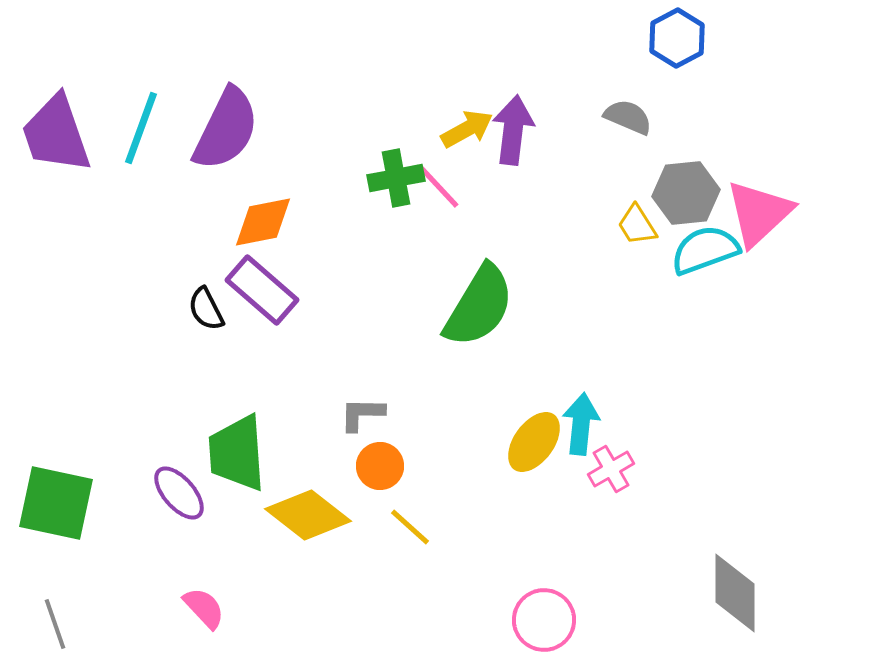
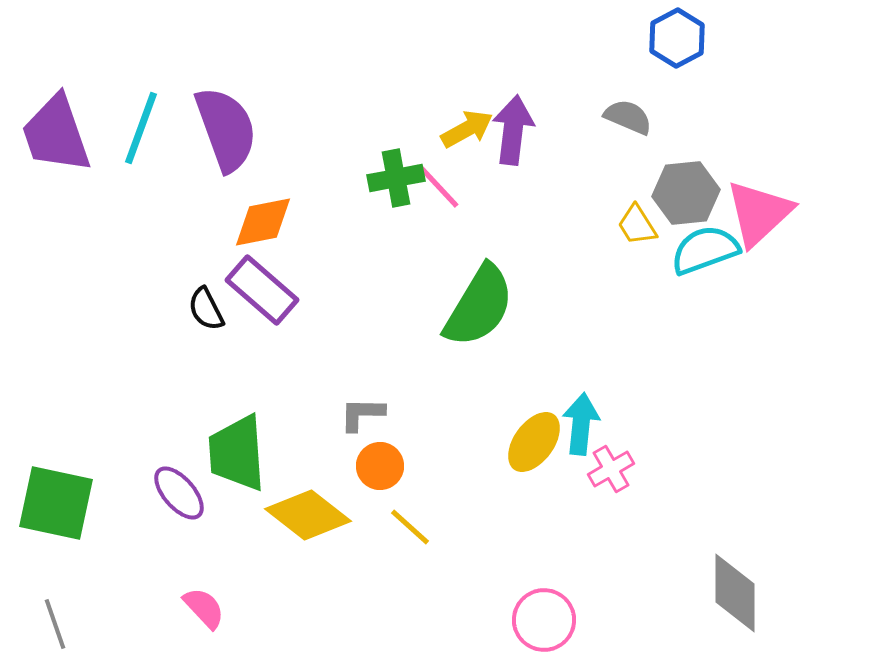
purple semicircle: rotated 46 degrees counterclockwise
